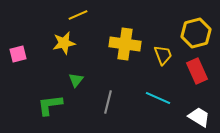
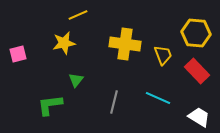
yellow hexagon: rotated 20 degrees clockwise
red rectangle: rotated 20 degrees counterclockwise
gray line: moved 6 px right
